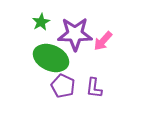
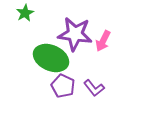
green star: moved 16 px left, 9 px up
purple star: rotated 8 degrees clockwise
pink arrow: rotated 15 degrees counterclockwise
purple L-shape: rotated 45 degrees counterclockwise
